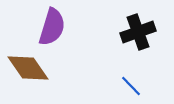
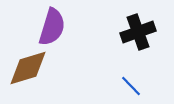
brown diamond: rotated 72 degrees counterclockwise
